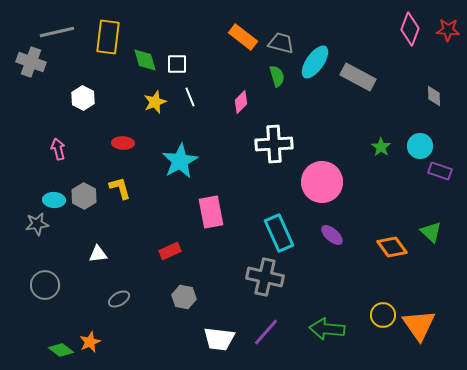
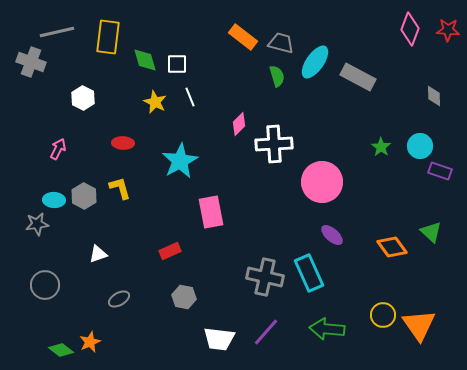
yellow star at (155, 102): rotated 25 degrees counterclockwise
pink diamond at (241, 102): moved 2 px left, 22 px down
pink arrow at (58, 149): rotated 40 degrees clockwise
cyan rectangle at (279, 233): moved 30 px right, 40 px down
white triangle at (98, 254): rotated 12 degrees counterclockwise
